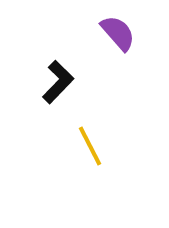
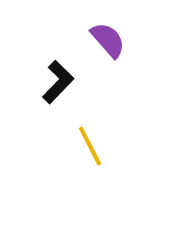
purple semicircle: moved 10 px left, 7 px down
